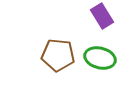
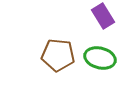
purple rectangle: moved 1 px right
